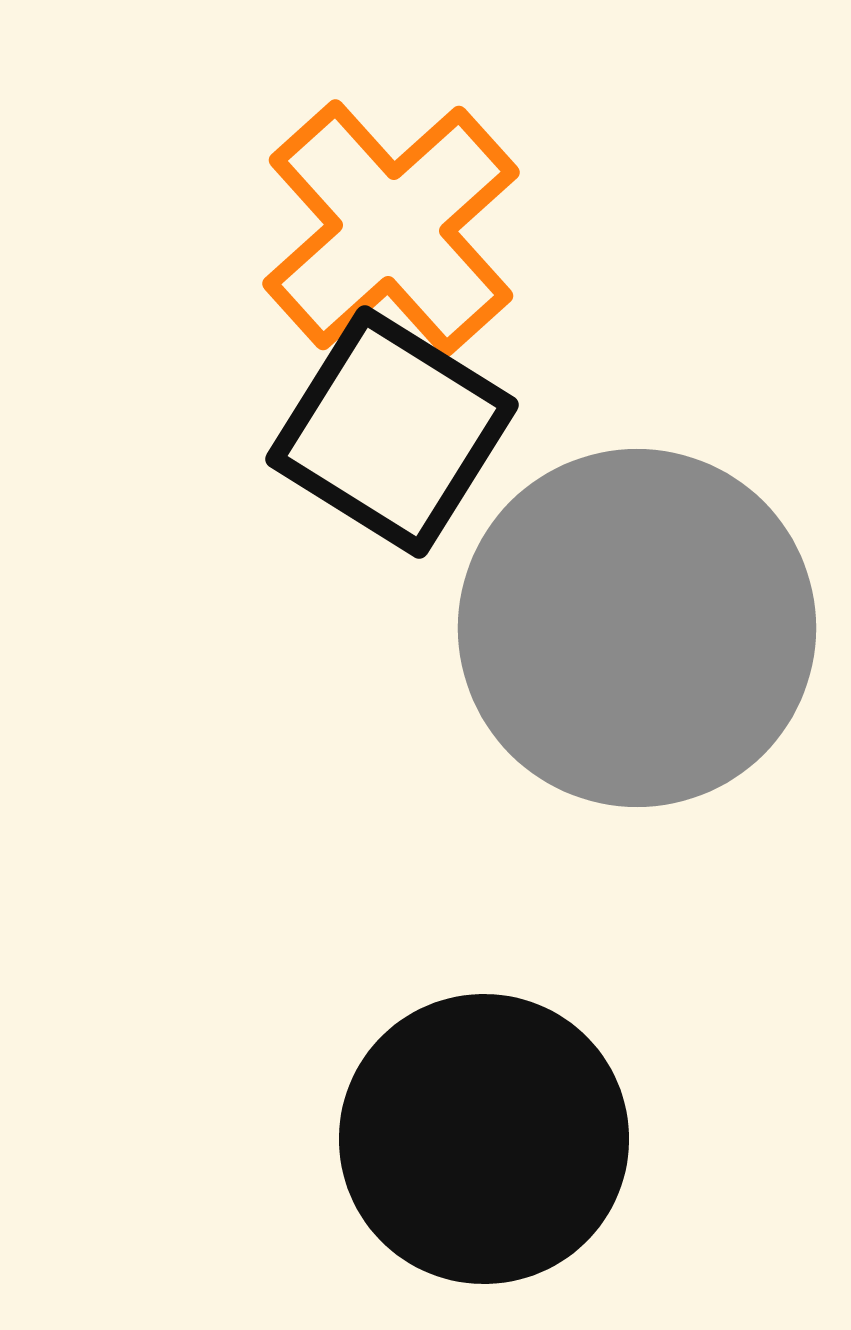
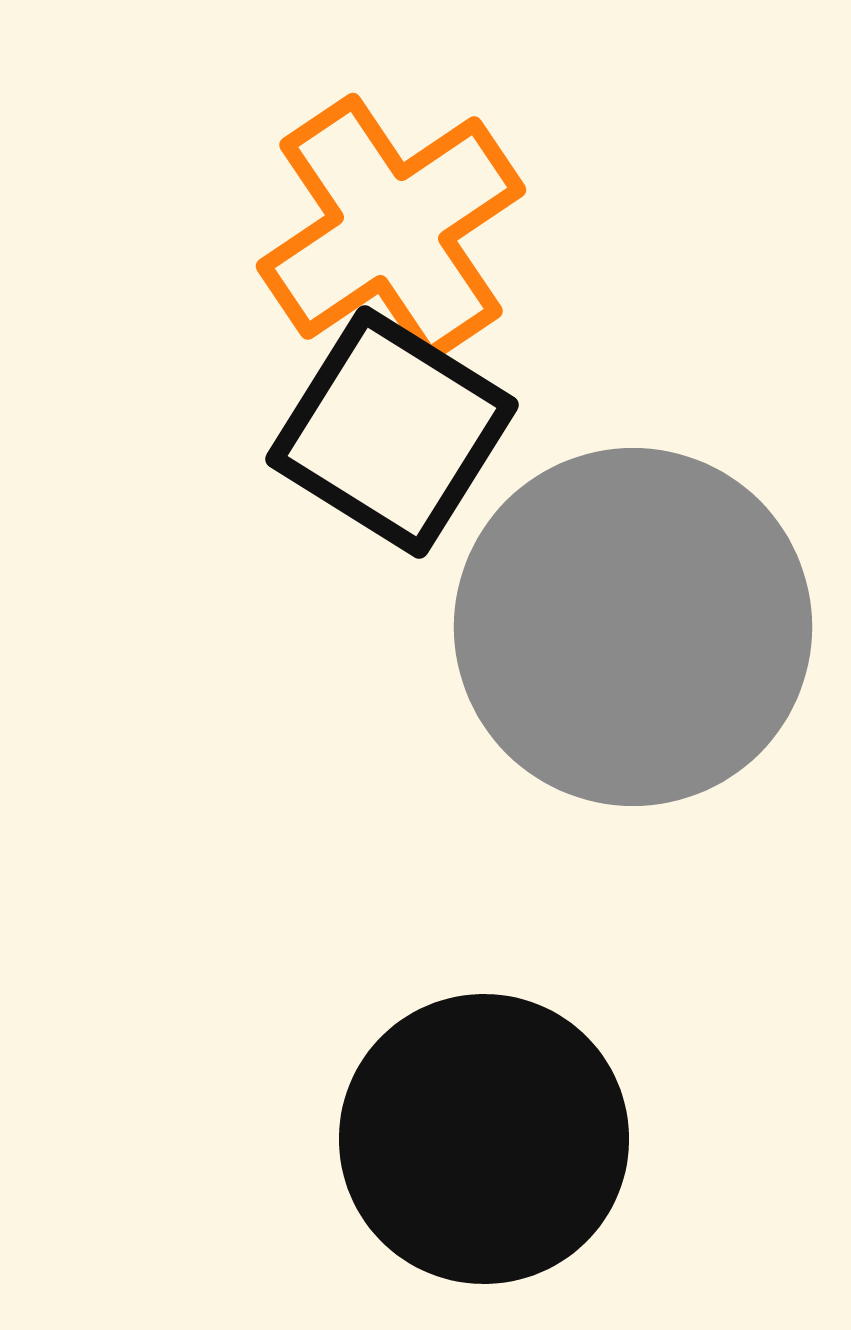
orange cross: rotated 8 degrees clockwise
gray circle: moved 4 px left, 1 px up
